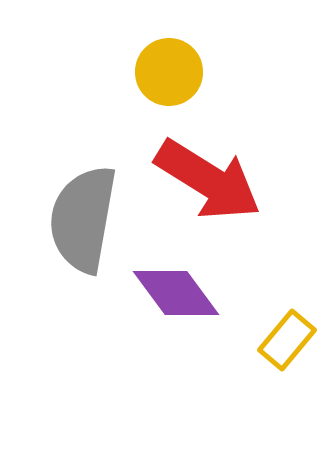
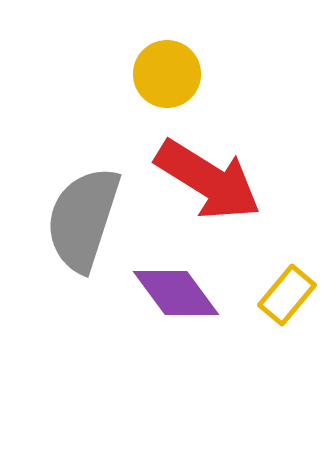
yellow circle: moved 2 px left, 2 px down
gray semicircle: rotated 8 degrees clockwise
yellow rectangle: moved 45 px up
